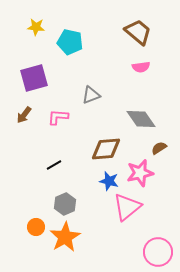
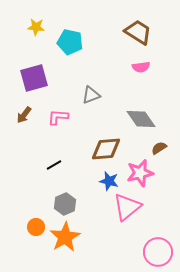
brown trapezoid: rotated 8 degrees counterclockwise
